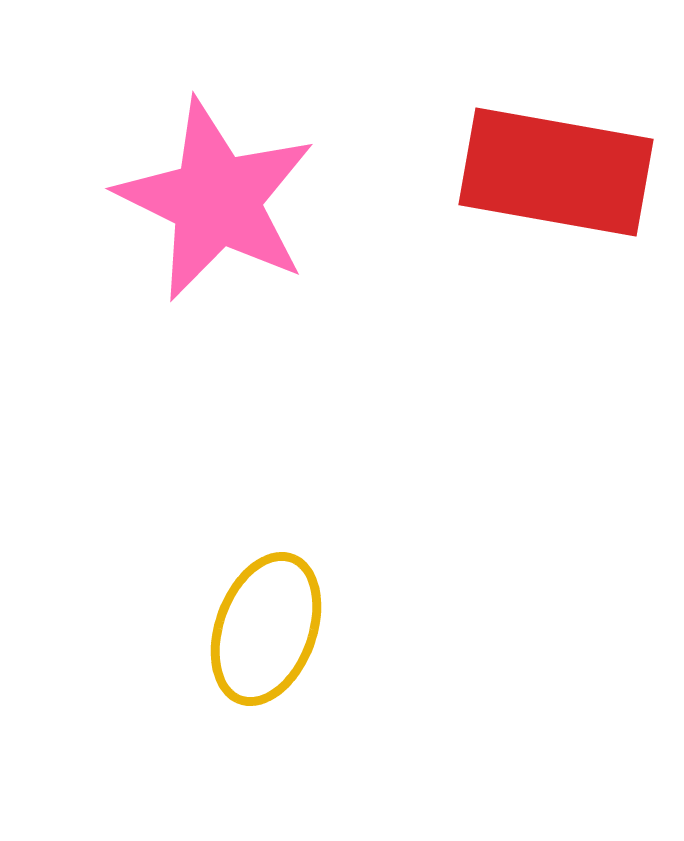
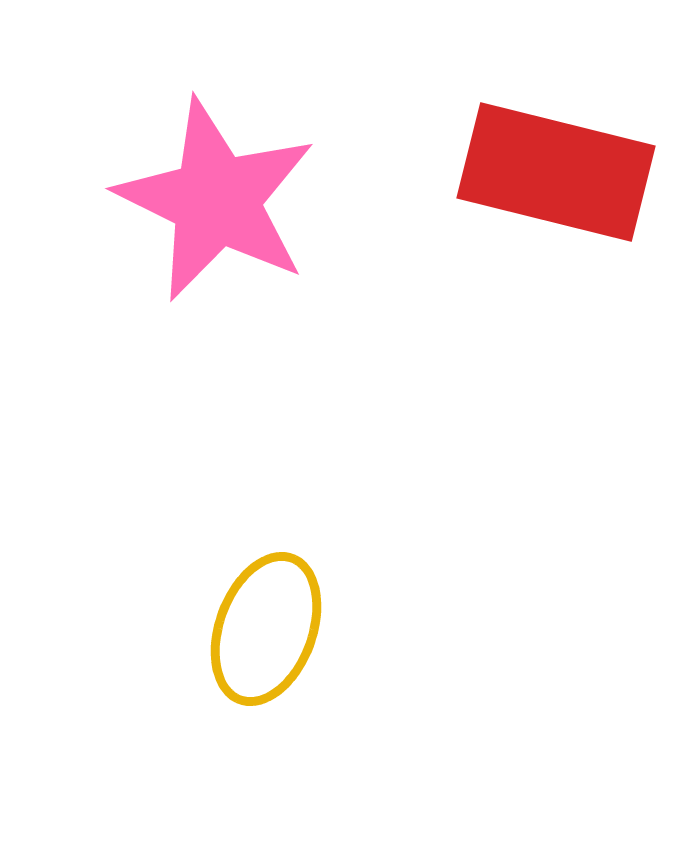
red rectangle: rotated 4 degrees clockwise
